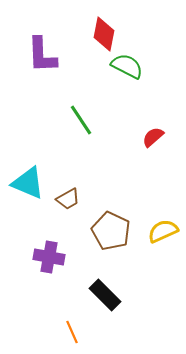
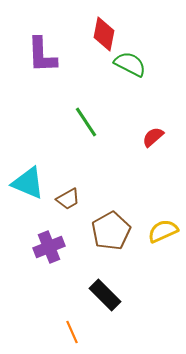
green semicircle: moved 3 px right, 2 px up
green line: moved 5 px right, 2 px down
brown pentagon: rotated 18 degrees clockwise
purple cross: moved 10 px up; rotated 32 degrees counterclockwise
